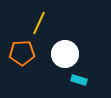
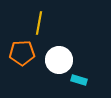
yellow line: rotated 15 degrees counterclockwise
white circle: moved 6 px left, 6 px down
